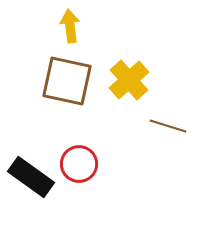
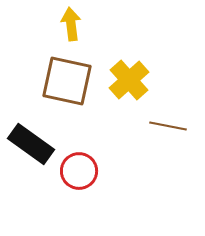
yellow arrow: moved 1 px right, 2 px up
brown line: rotated 6 degrees counterclockwise
red circle: moved 7 px down
black rectangle: moved 33 px up
